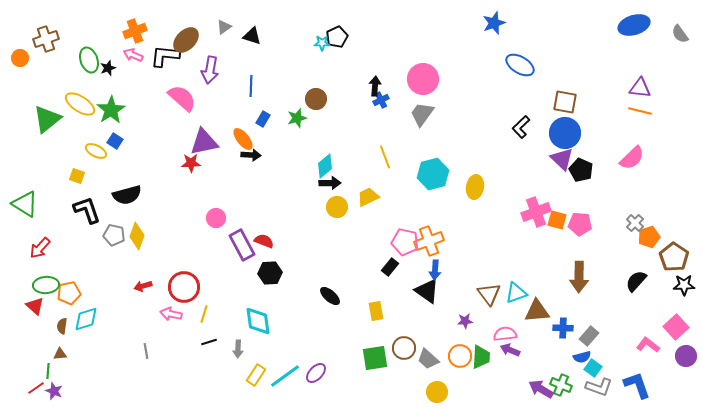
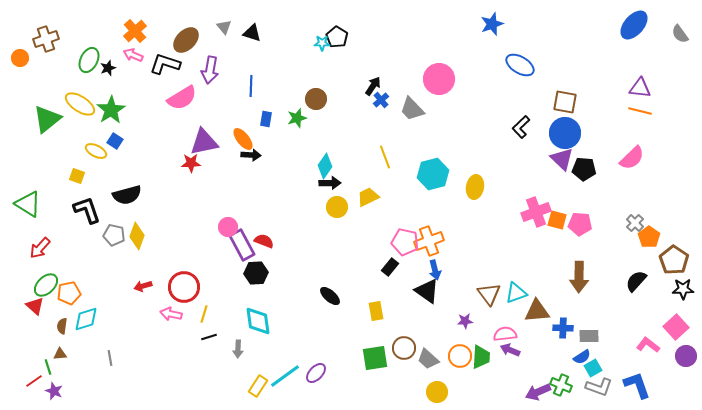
blue star at (494, 23): moved 2 px left, 1 px down
blue ellipse at (634, 25): rotated 32 degrees counterclockwise
gray triangle at (224, 27): rotated 35 degrees counterclockwise
orange cross at (135, 31): rotated 20 degrees counterclockwise
black triangle at (252, 36): moved 3 px up
black pentagon at (337, 37): rotated 15 degrees counterclockwise
black L-shape at (165, 56): moved 8 px down; rotated 12 degrees clockwise
green ellipse at (89, 60): rotated 45 degrees clockwise
pink circle at (423, 79): moved 16 px right
black arrow at (375, 86): moved 2 px left; rotated 30 degrees clockwise
pink semicircle at (182, 98): rotated 108 degrees clockwise
blue cross at (381, 100): rotated 14 degrees counterclockwise
gray trapezoid at (422, 114): moved 10 px left, 5 px up; rotated 80 degrees counterclockwise
blue rectangle at (263, 119): moved 3 px right; rotated 21 degrees counterclockwise
cyan diamond at (325, 166): rotated 15 degrees counterclockwise
black pentagon at (581, 170): moved 3 px right, 1 px up; rotated 20 degrees counterclockwise
green triangle at (25, 204): moved 3 px right
pink circle at (216, 218): moved 12 px right, 9 px down
orange pentagon at (649, 237): rotated 20 degrees counterclockwise
brown pentagon at (674, 257): moved 3 px down
blue arrow at (435, 270): rotated 18 degrees counterclockwise
black hexagon at (270, 273): moved 14 px left
green ellipse at (46, 285): rotated 40 degrees counterclockwise
black star at (684, 285): moved 1 px left, 4 px down
gray rectangle at (589, 336): rotated 48 degrees clockwise
black line at (209, 342): moved 5 px up
gray line at (146, 351): moved 36 px left, 7 px down
blue semicircle at (582, 357): rotated 18 degrees counterclockwise
cyan square at (593, 368): rotated 24 degrees clockwise
green line at (48, 371): moved 4 px up; rotated 21 degrees counterclockwise
yellow rectangle at (256, 375): moved 2 px right, 11 px down
red line at (36, 388): moved 2 px left, 7 px up
purple arrow at (541, 389): moved 3 px left, 3 px down; rotated 55 degrees counterclockwise
